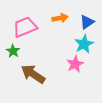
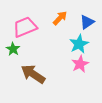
orange arrow: rotated 35 degrees counterclockwise
cyan star: moved 5 px left
green star: moved 2 px up
pink star: moved 5 px right
